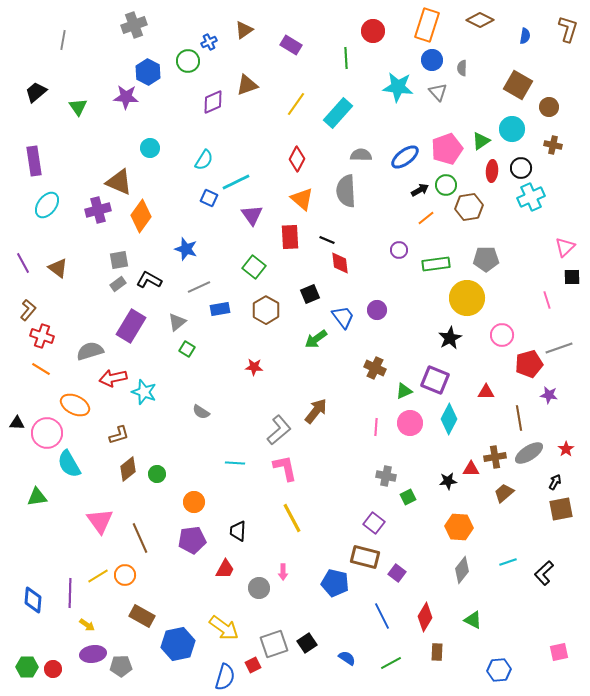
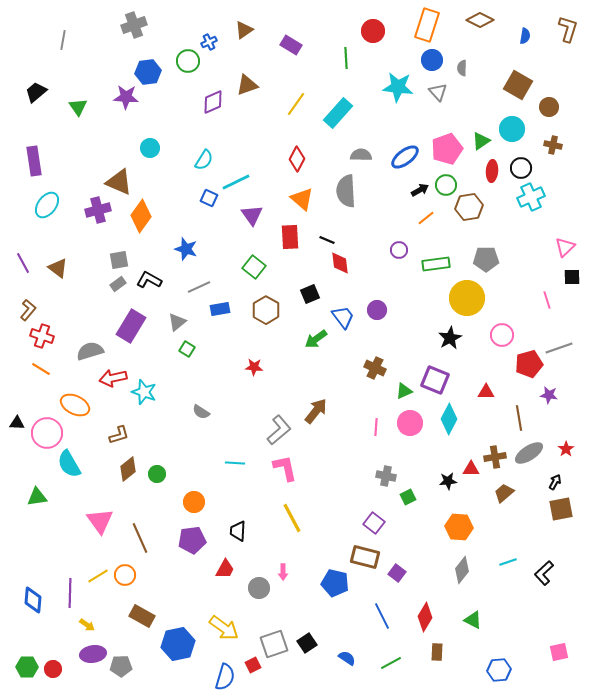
blue hexagon at (148, 72): rotated 25 degrees clockwise
